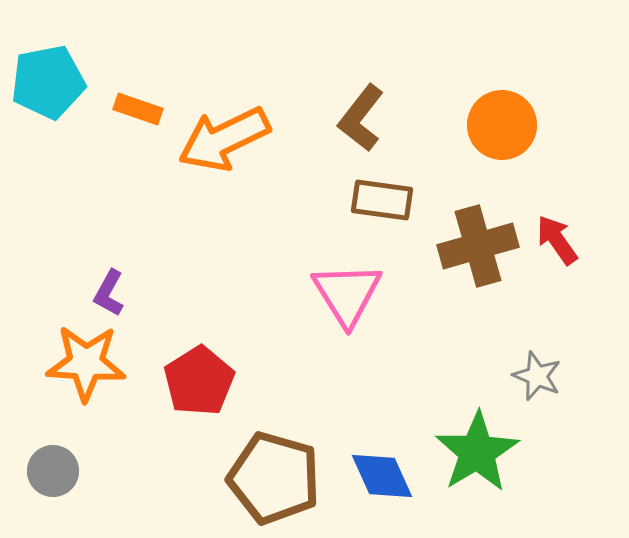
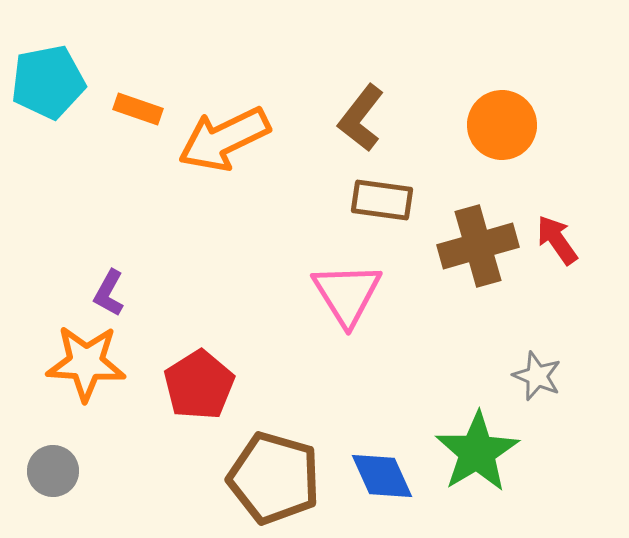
red pentagon: moved 4 px down
